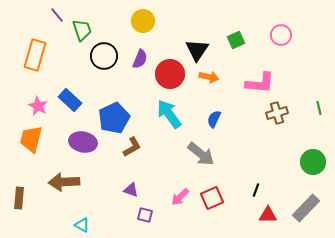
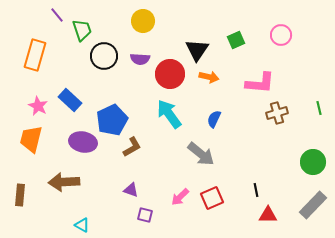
purple semicircle: rotated 72 degrees clockwise
blue pentagon: moved 2 px left, 2 px down
black line: rotated 32 degrees counterclockwise
brown rectangle: moved 1 px right, 3 px up
gray rectangle: moved 7 px right, 3 px up
